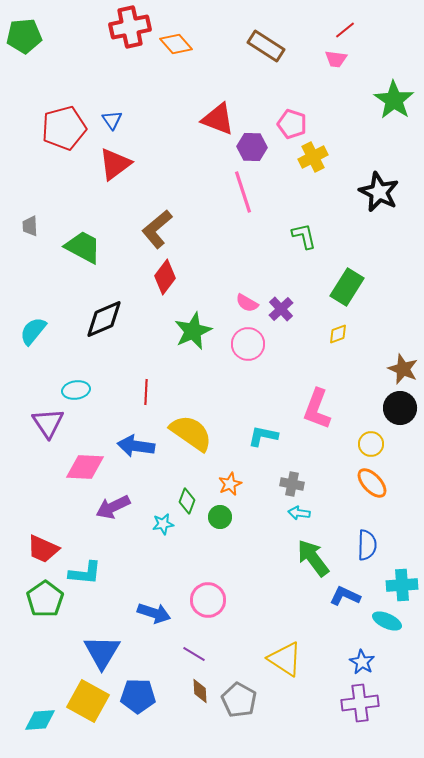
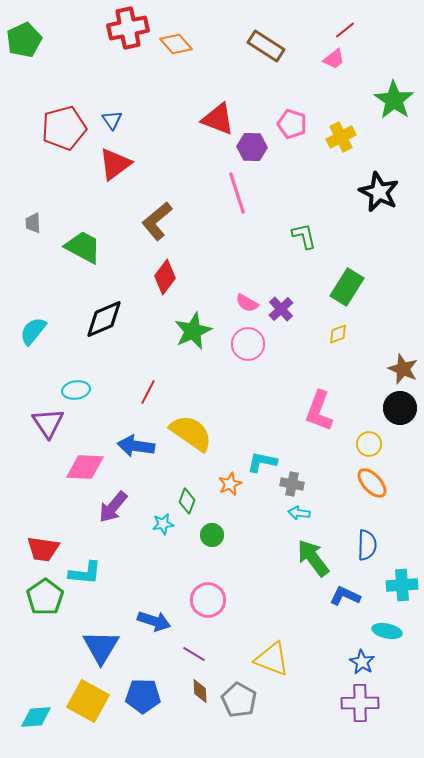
red cross at (130, 27): moved 2 px left, 1 px down
green pentagon at (24, 36): moved 4 px down; rotated 20 degrees counterclockwise
pink trapezoid at (336, 59): moved 2 px left; rotated 45 degrees counterclockwise
yellow cross at (313, 157): moved 28 px right, 20 px up
pink line at (243, 192): moved 6 px left, 1 px down
gray trapezoid at (30, 226): moved 3 px right, 3 px up
brown L-shape at (157, 229): moved 8 px up
red line at (146, 392): moved 2 px right; rotated 25 degrees clockwise
pink L-shape at (317, 409): moved 2 px right, 2 px down
cyan L-shape at (263, 436): moved 1 px left, 26 px down
yellow circle at (371, 444): moved 2 px left
purple arrow at (113, 507): rotated 24 degrees counterclockwise
green circle at (220, 517): moved 8 px left, 18 px down
red trapezoid at (43, 549): rotated 16 degrees counterclockwise
green pentagon at (45, 599): moved 2 px up
blue arrow at (154, 613): moved 8 px down
cyan ellipse at (387, 621): moved 10 px down; rotated 12 degrees counterclockwise
blue triangle at (102, 652): moved 1 px left, 5 px up
yellow triangle at (285, 659): moved 13 px left; rotated 12 degrees counterclockwise
blue pentagon at (138, 696): moved 5 px right
purple cross at (360, 703): rotated 6 degrees clockwise
cyan diamond at (40, 720): moved 4 px left, 3 px up
